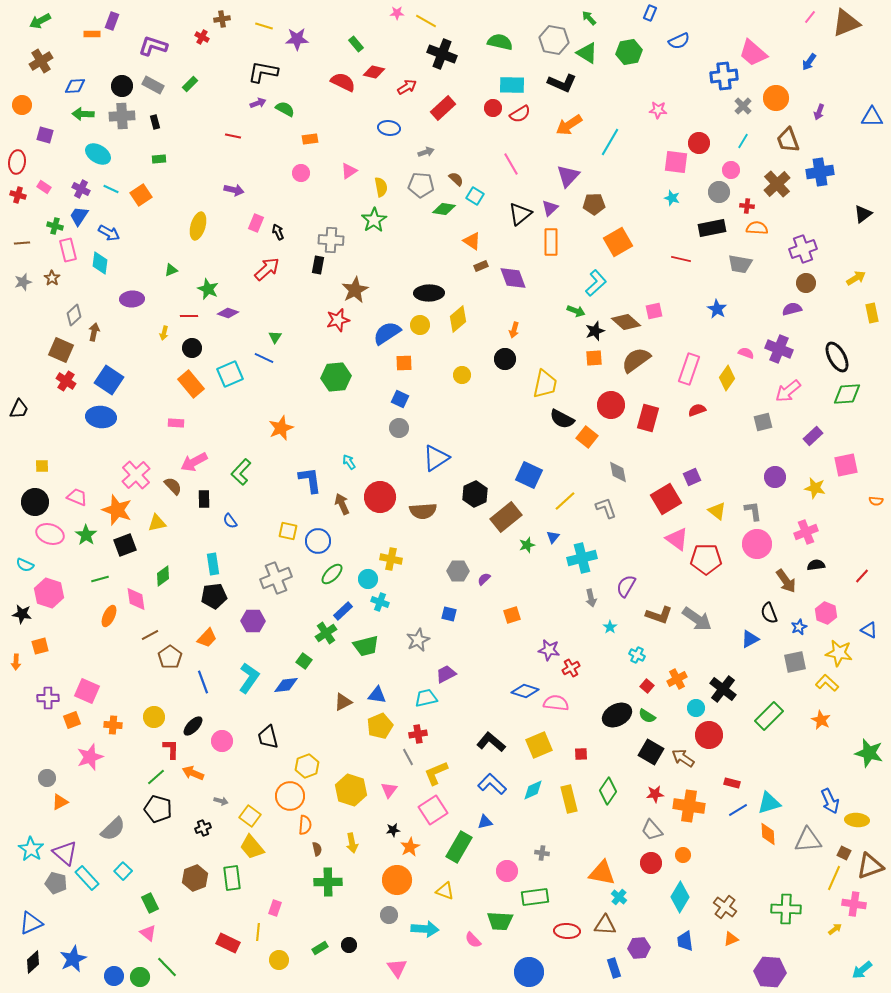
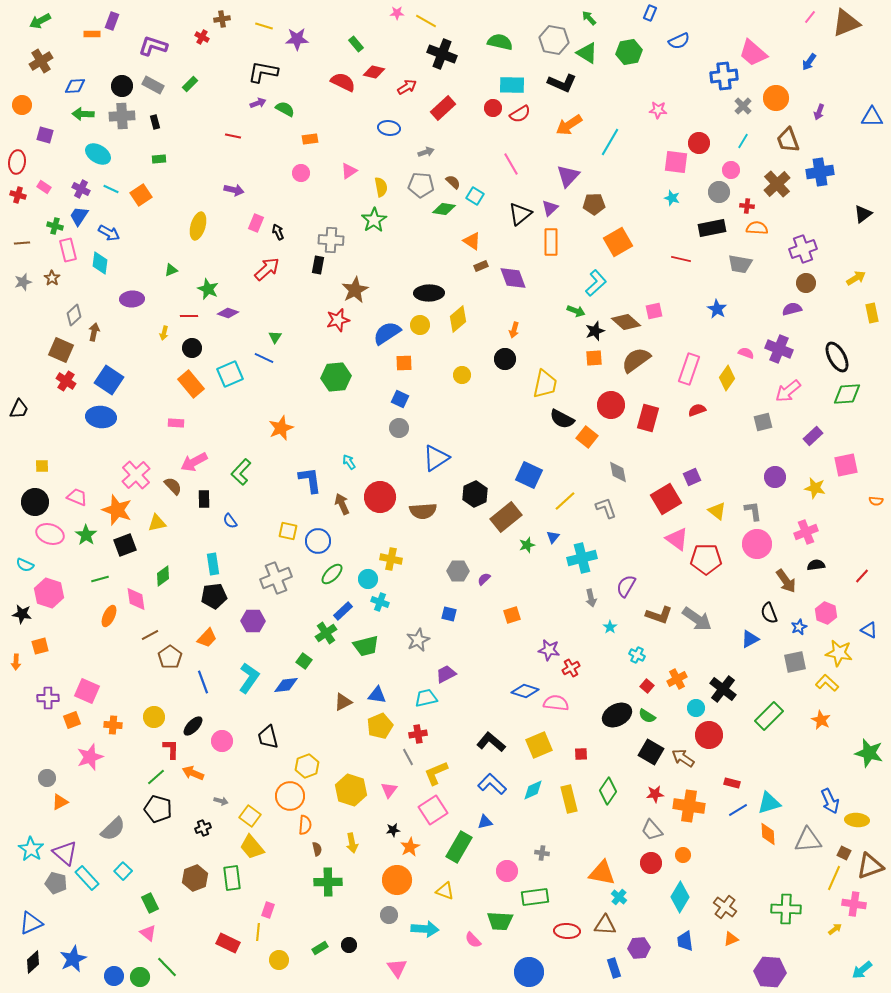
brown semicircle at (456, 179): moved 3 px left, 3 px down
pink rectangle at (275, 908): moved 7 px left, 2 px down
